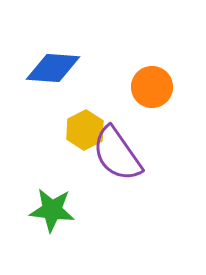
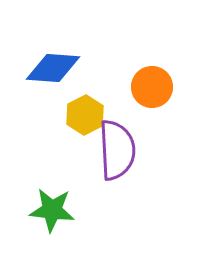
yellow hexagon: moved 15 px up
purple semicircle: moved 4 px up; rotated 148 degrees counterclockwise
